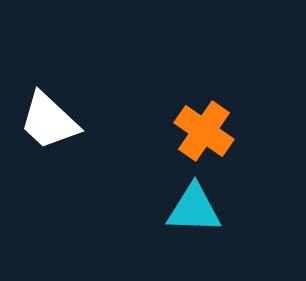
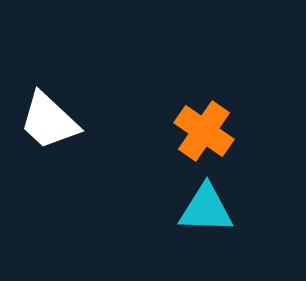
cyan triangle: moved 12 px right
